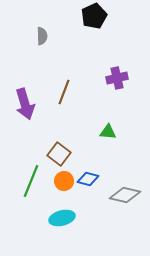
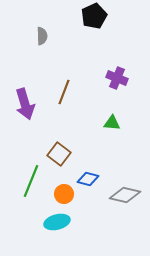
purple cross: rotated 35 degrees clockwise
green triangle: moved 4 px right, 9 px up
orange circle: moved 13 px down
cyan ellipse: moved 5 px left, 4 px down
